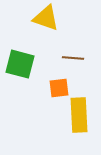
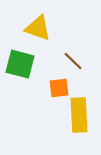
yellow triangle: moved 8 px left, 10 px down
brown line: moved 3 px down; rotated 40 degrees clockwise
